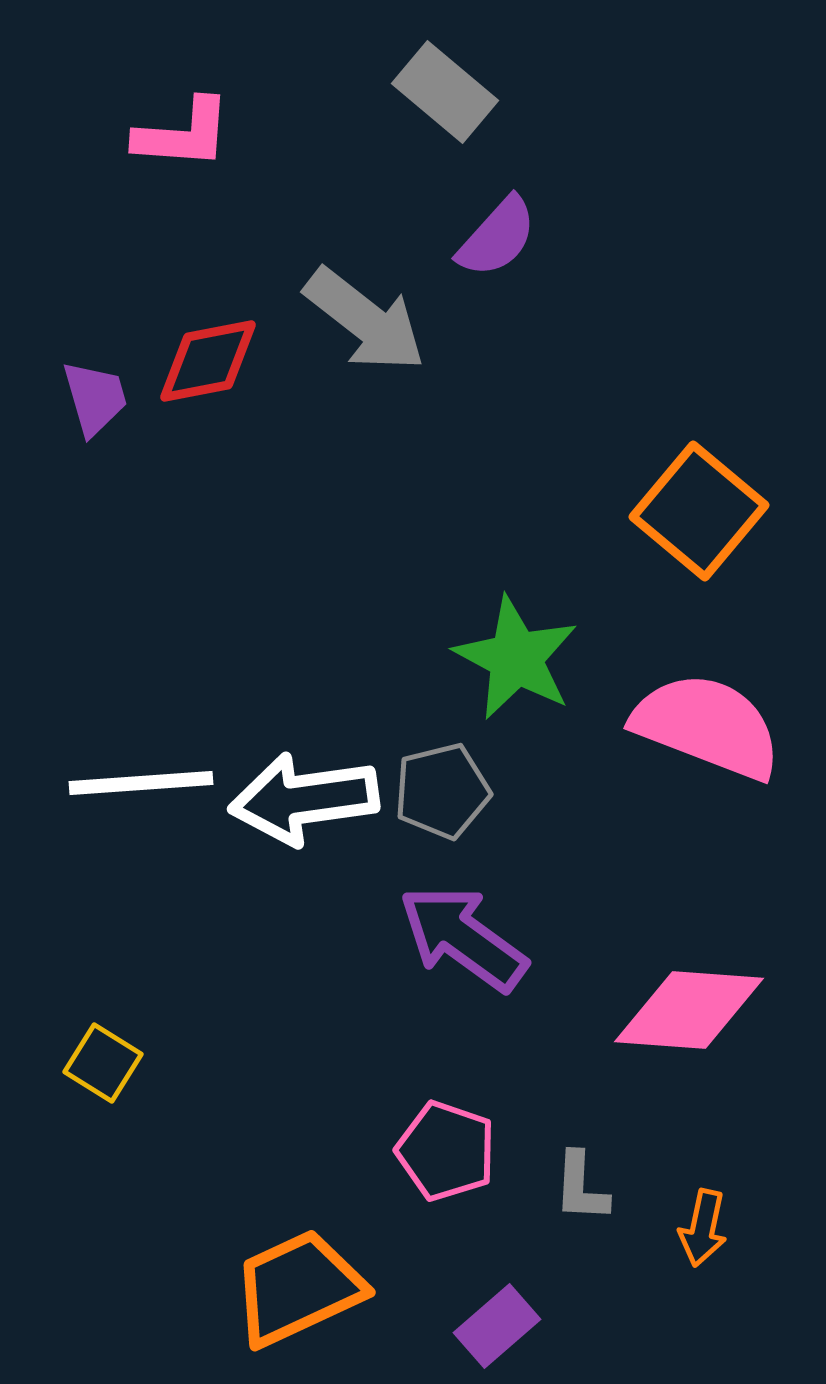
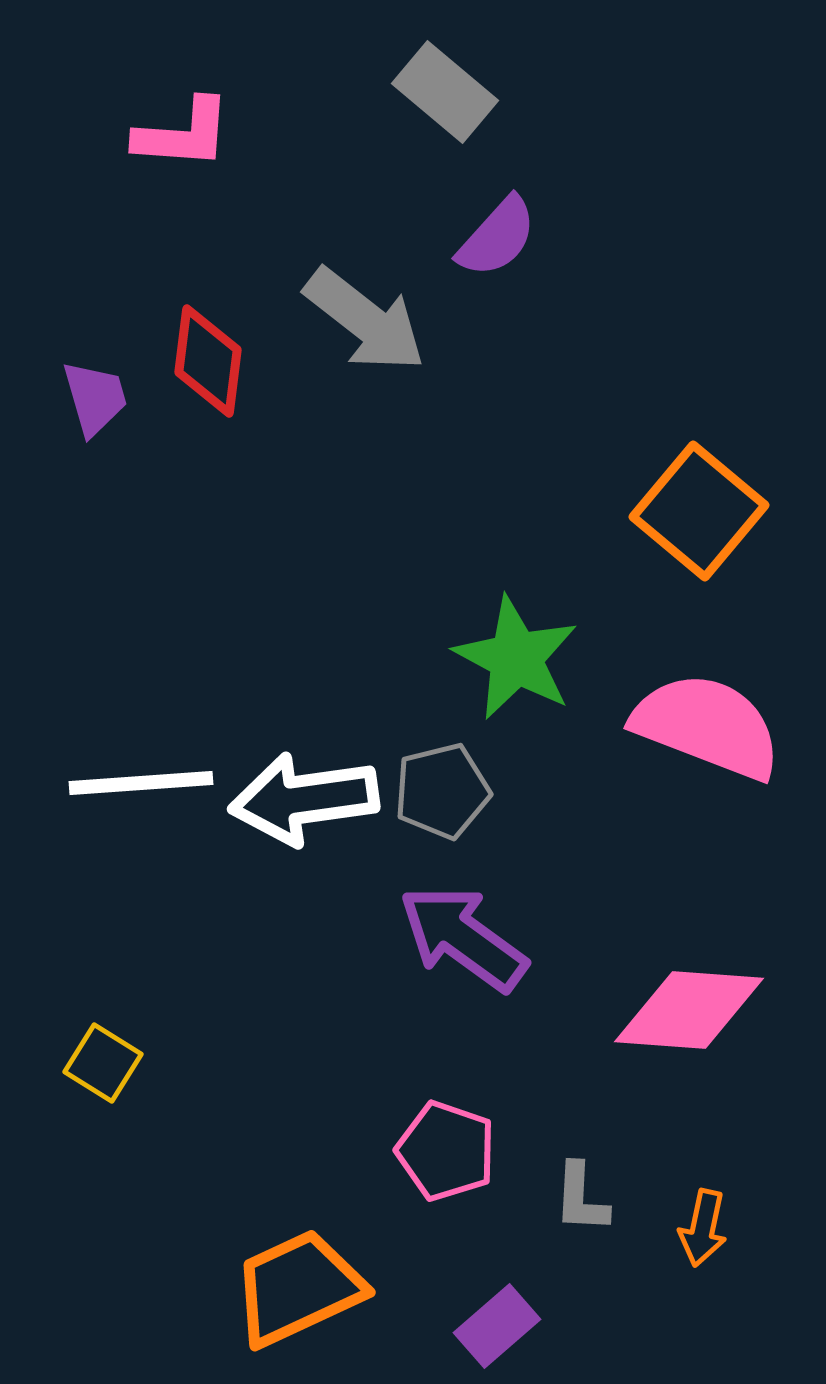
red diamond: rotated 72 degrees counterclockwise
gray L-shape: moved 11 px down
